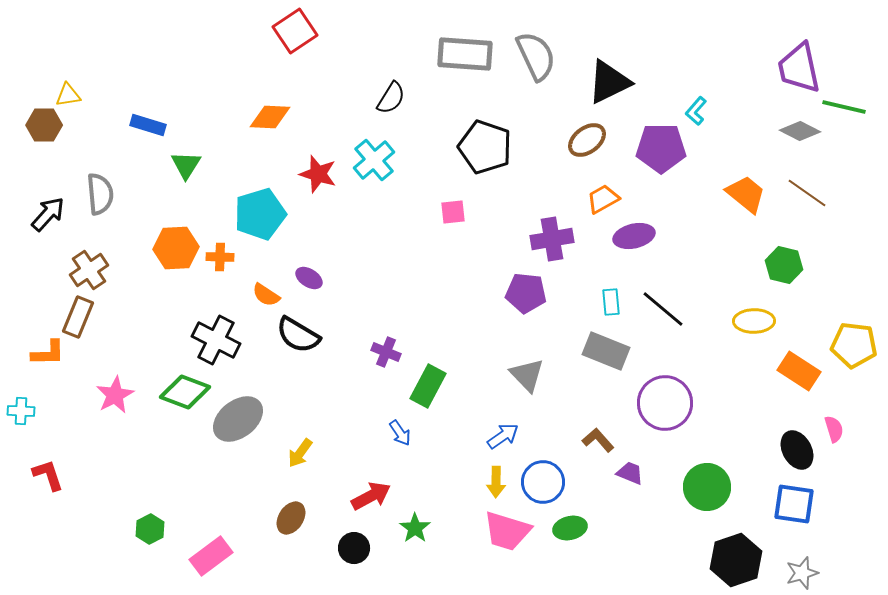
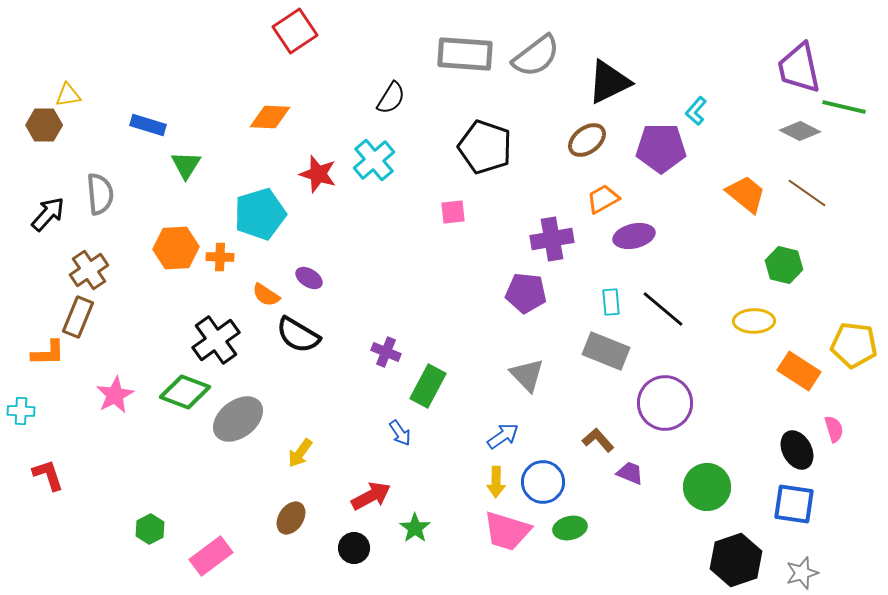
gray semicircle at (536, 56): rotated 78 degrees clockwise
black cross at (216, 340): rotated 27 degrees clockwise
